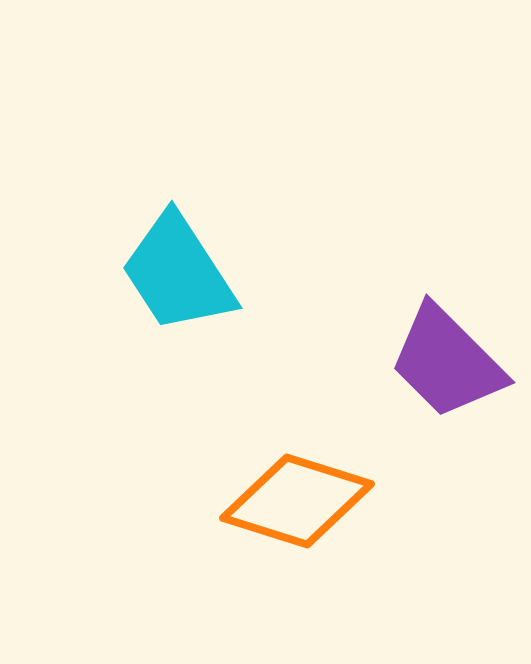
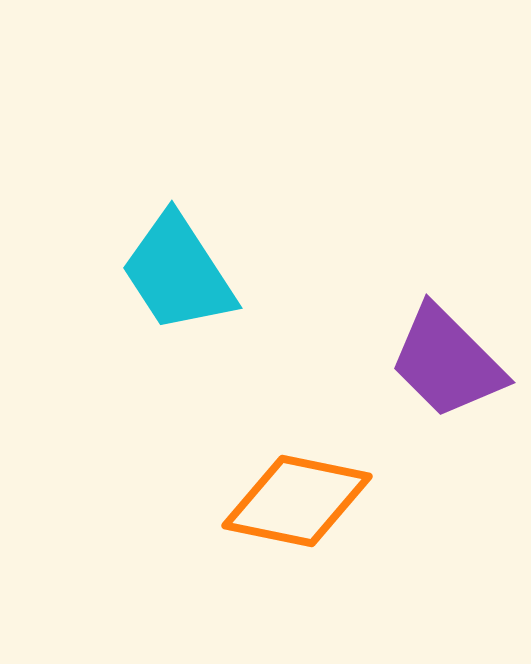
orange diamond: rotated 6 degrees counterclockwise
